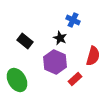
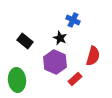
green ellipse: rotated 25 degrees clockwise
